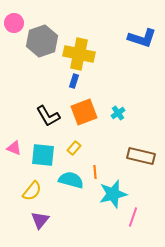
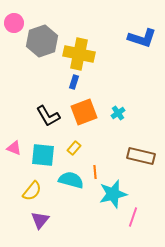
blue rectangle: moved 1 px down
